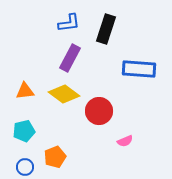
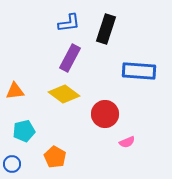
blue rectangle: moved 2 px down
orange triangle: moved 10 px left
red circle: moved 6 px right, 3 px down
pink semicircle: moved 2 px right, 1 px down
orange pentagon: rotated 20 degrees counterclockwise
blue circle: moved 13 px left, 3 px up
